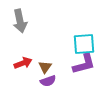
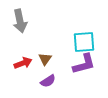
cyan square: moved 2 px up
brown triangle: moved 8 px up
purple semicircle: rotated 14 degrees counterclockwise
